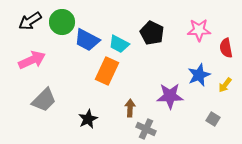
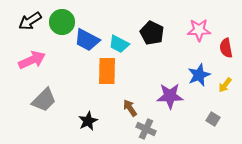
orange rectangle: rotated 24 degrees counterclockwise
brown arrow: rotated 36 degrees counterclockwise
black star: moved 2 px down
